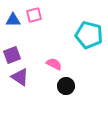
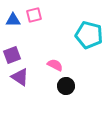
pink semicircle: moved 1 px right, 1 px down
